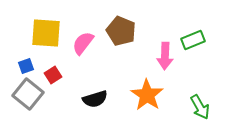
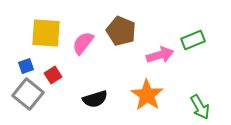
pink arrow: moved 5 px left, 1 px up; rotated 108 degrees counterclockwise
